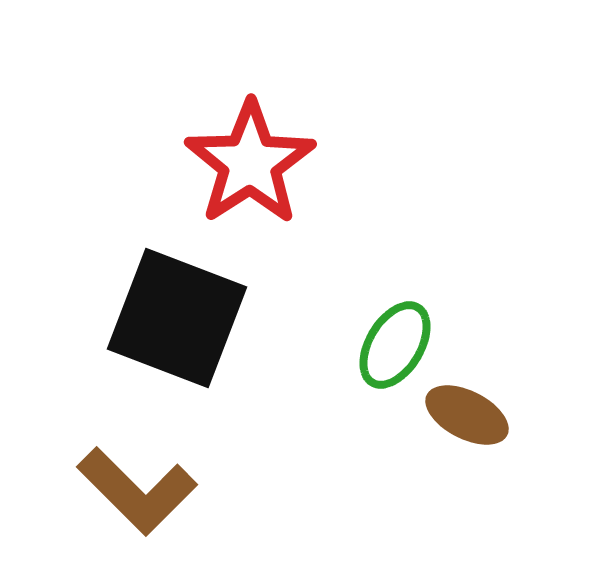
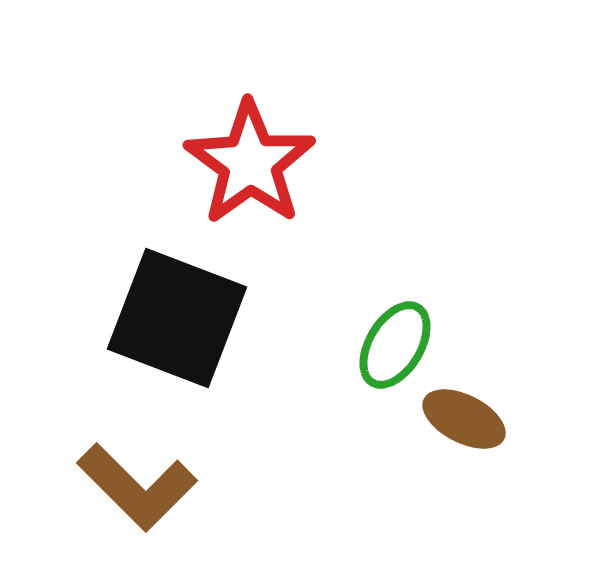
red star: rotated 3 degrees counterclockwise
brown ellipse: moved 3 px left, 4 px down
brown L-shape: moved 4 px up
